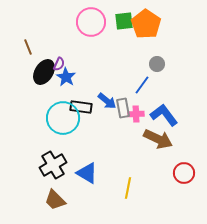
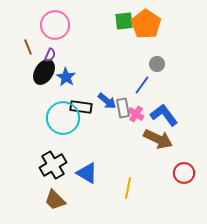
pink circle: moved 36 px left, 3 px down
purple semicircle: moved 9 px left, 9 px up
pink cross: rotated 35 degrees clockwise
